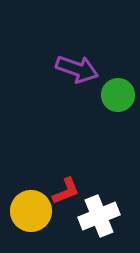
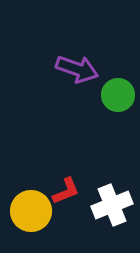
white cross: moved 13 px right, 11 px up
